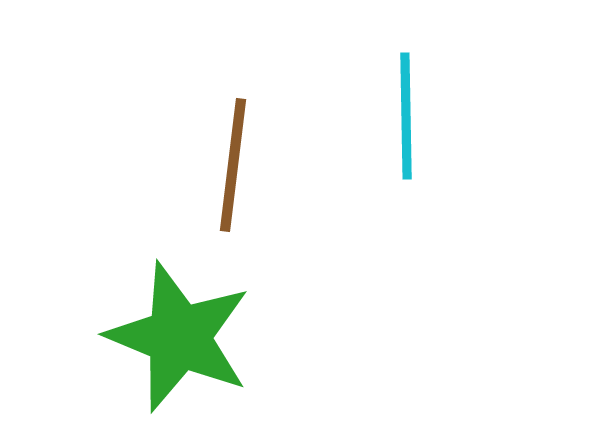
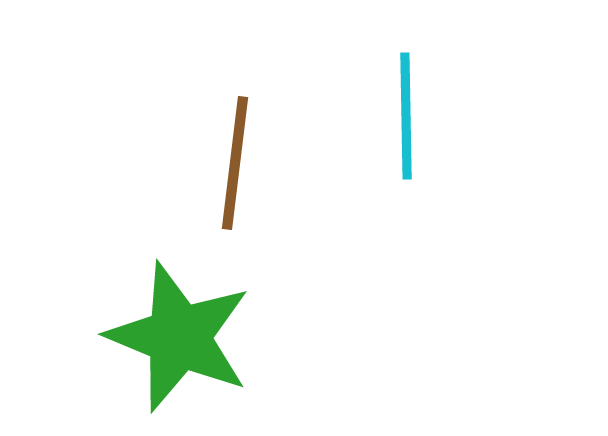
brown line: moved 2 px right, 2 px up
